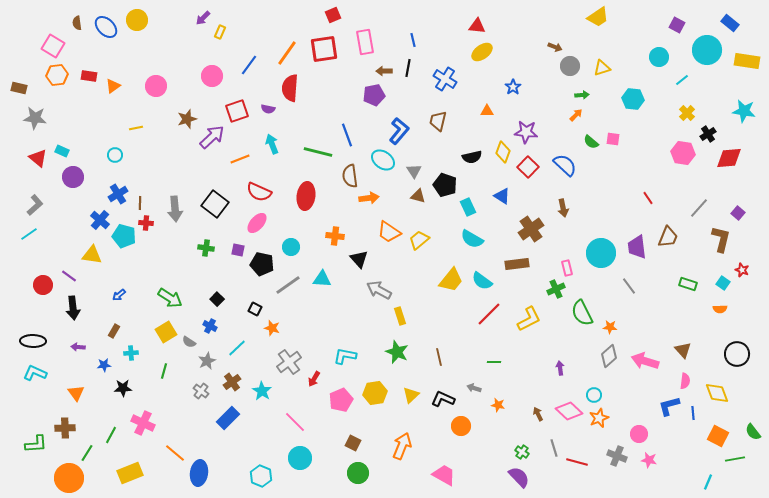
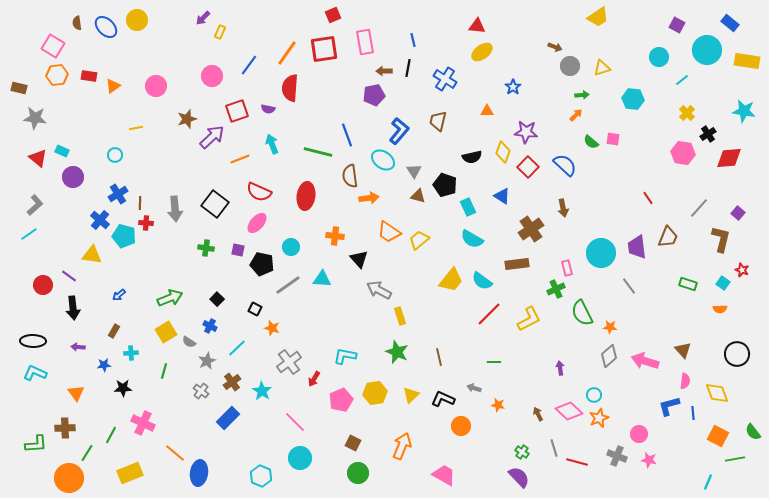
green arrow at (170, 298): rotated 55 degrees counterclockwise
